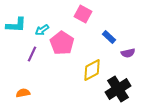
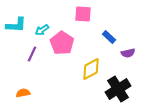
pink square: rotated 24 degrees counterclockwise
yellow diamond: moved 1 px left, 1 px up
